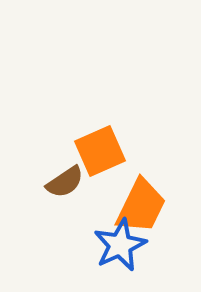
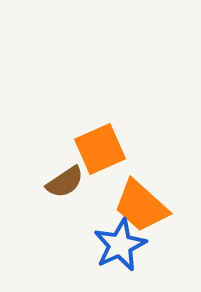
orange square: moved 2 px up
orange trapezoid: rotated 106 degrees clockwise
